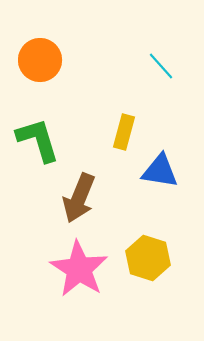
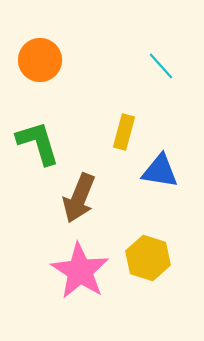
green L-shape: moved 3 px down
pink star: moved 1 px right, 2 px down
